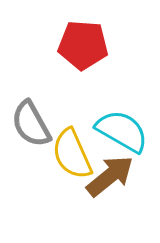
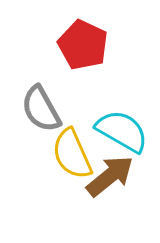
red pentagon: rotated 21 degrees clockwise
gray semicircle: moved 10 px right, 15 px up
